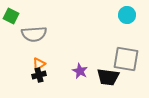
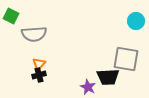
cyan circle: moved 9 px right, 6 px down
orange triangle: rotated 16 degrees counterclockwise
purple star: moved 8 px right, 16 px down
black trapezoid: rotated 10 degrees counterclockwise
